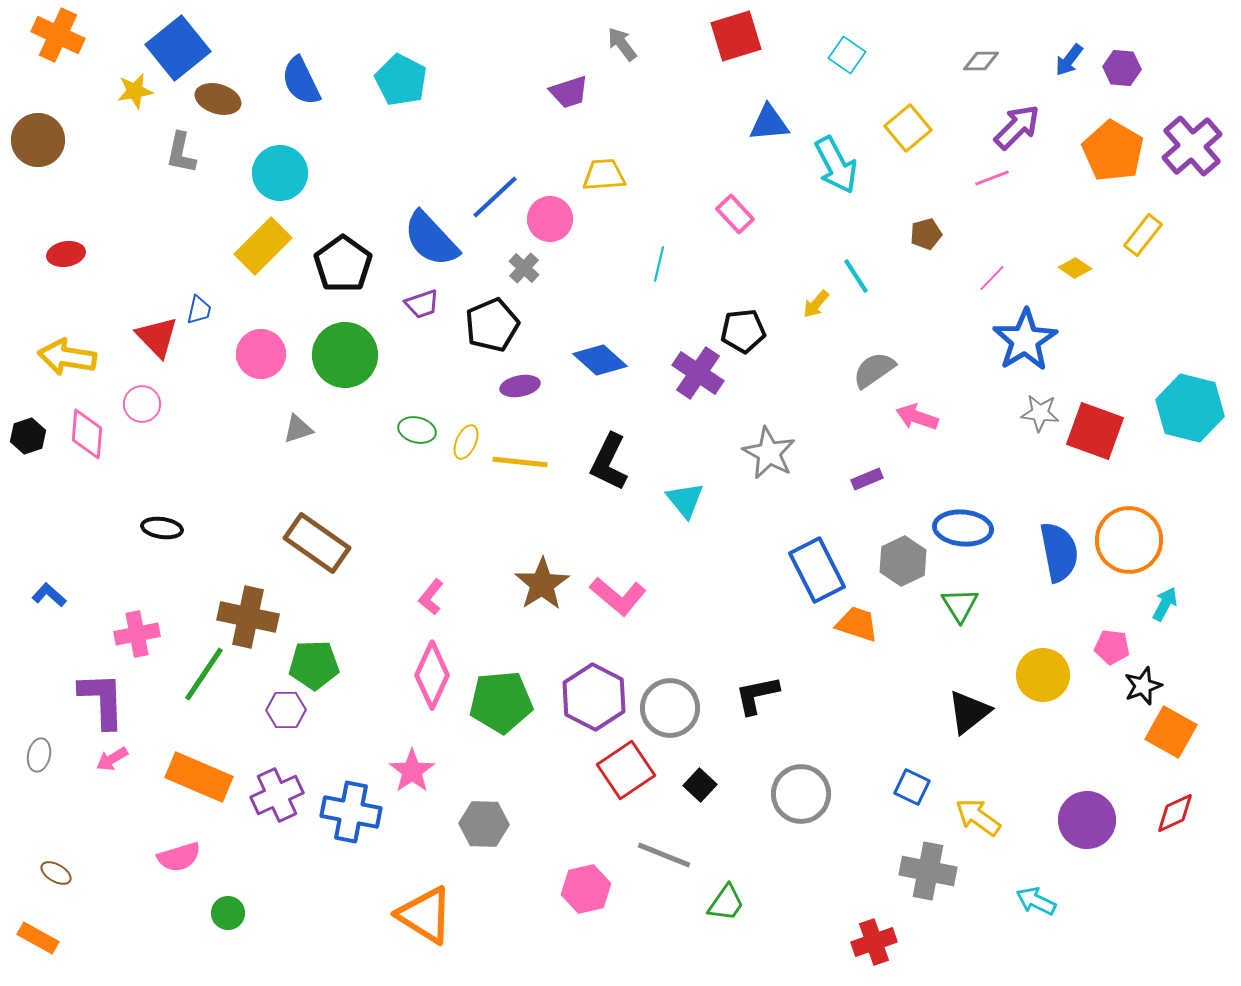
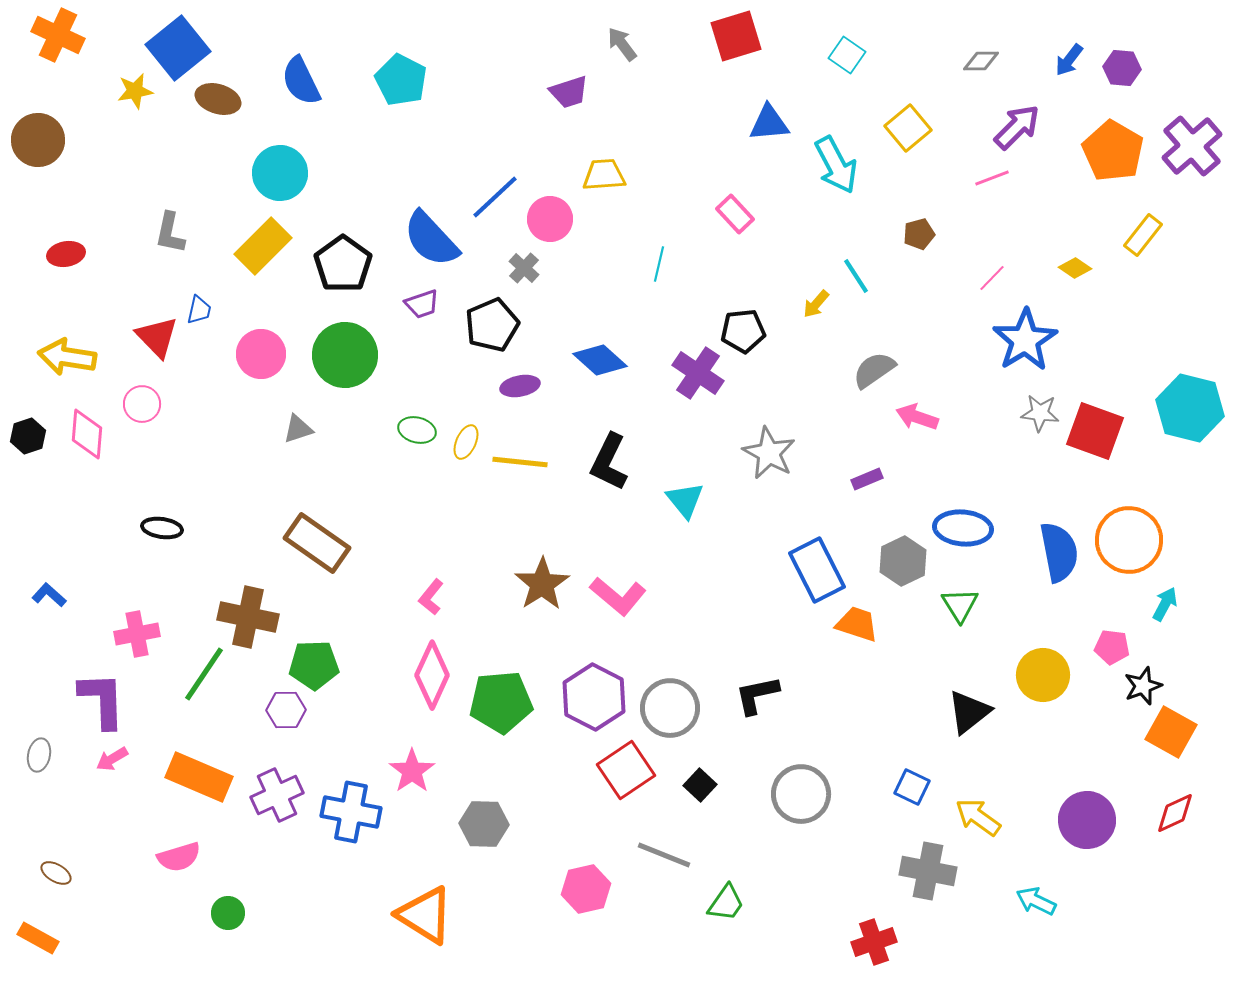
gray L-shape at (181, 153): moved 11 px left, 80 px down
brown pentagon at (926, 234): moved 7 px left
